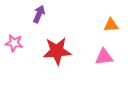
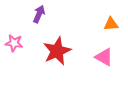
orange triangle: moved 1 px up
red star: rotated 20 degrees counterclockwise
pink triangle: rotated 36 degrees clockwise
